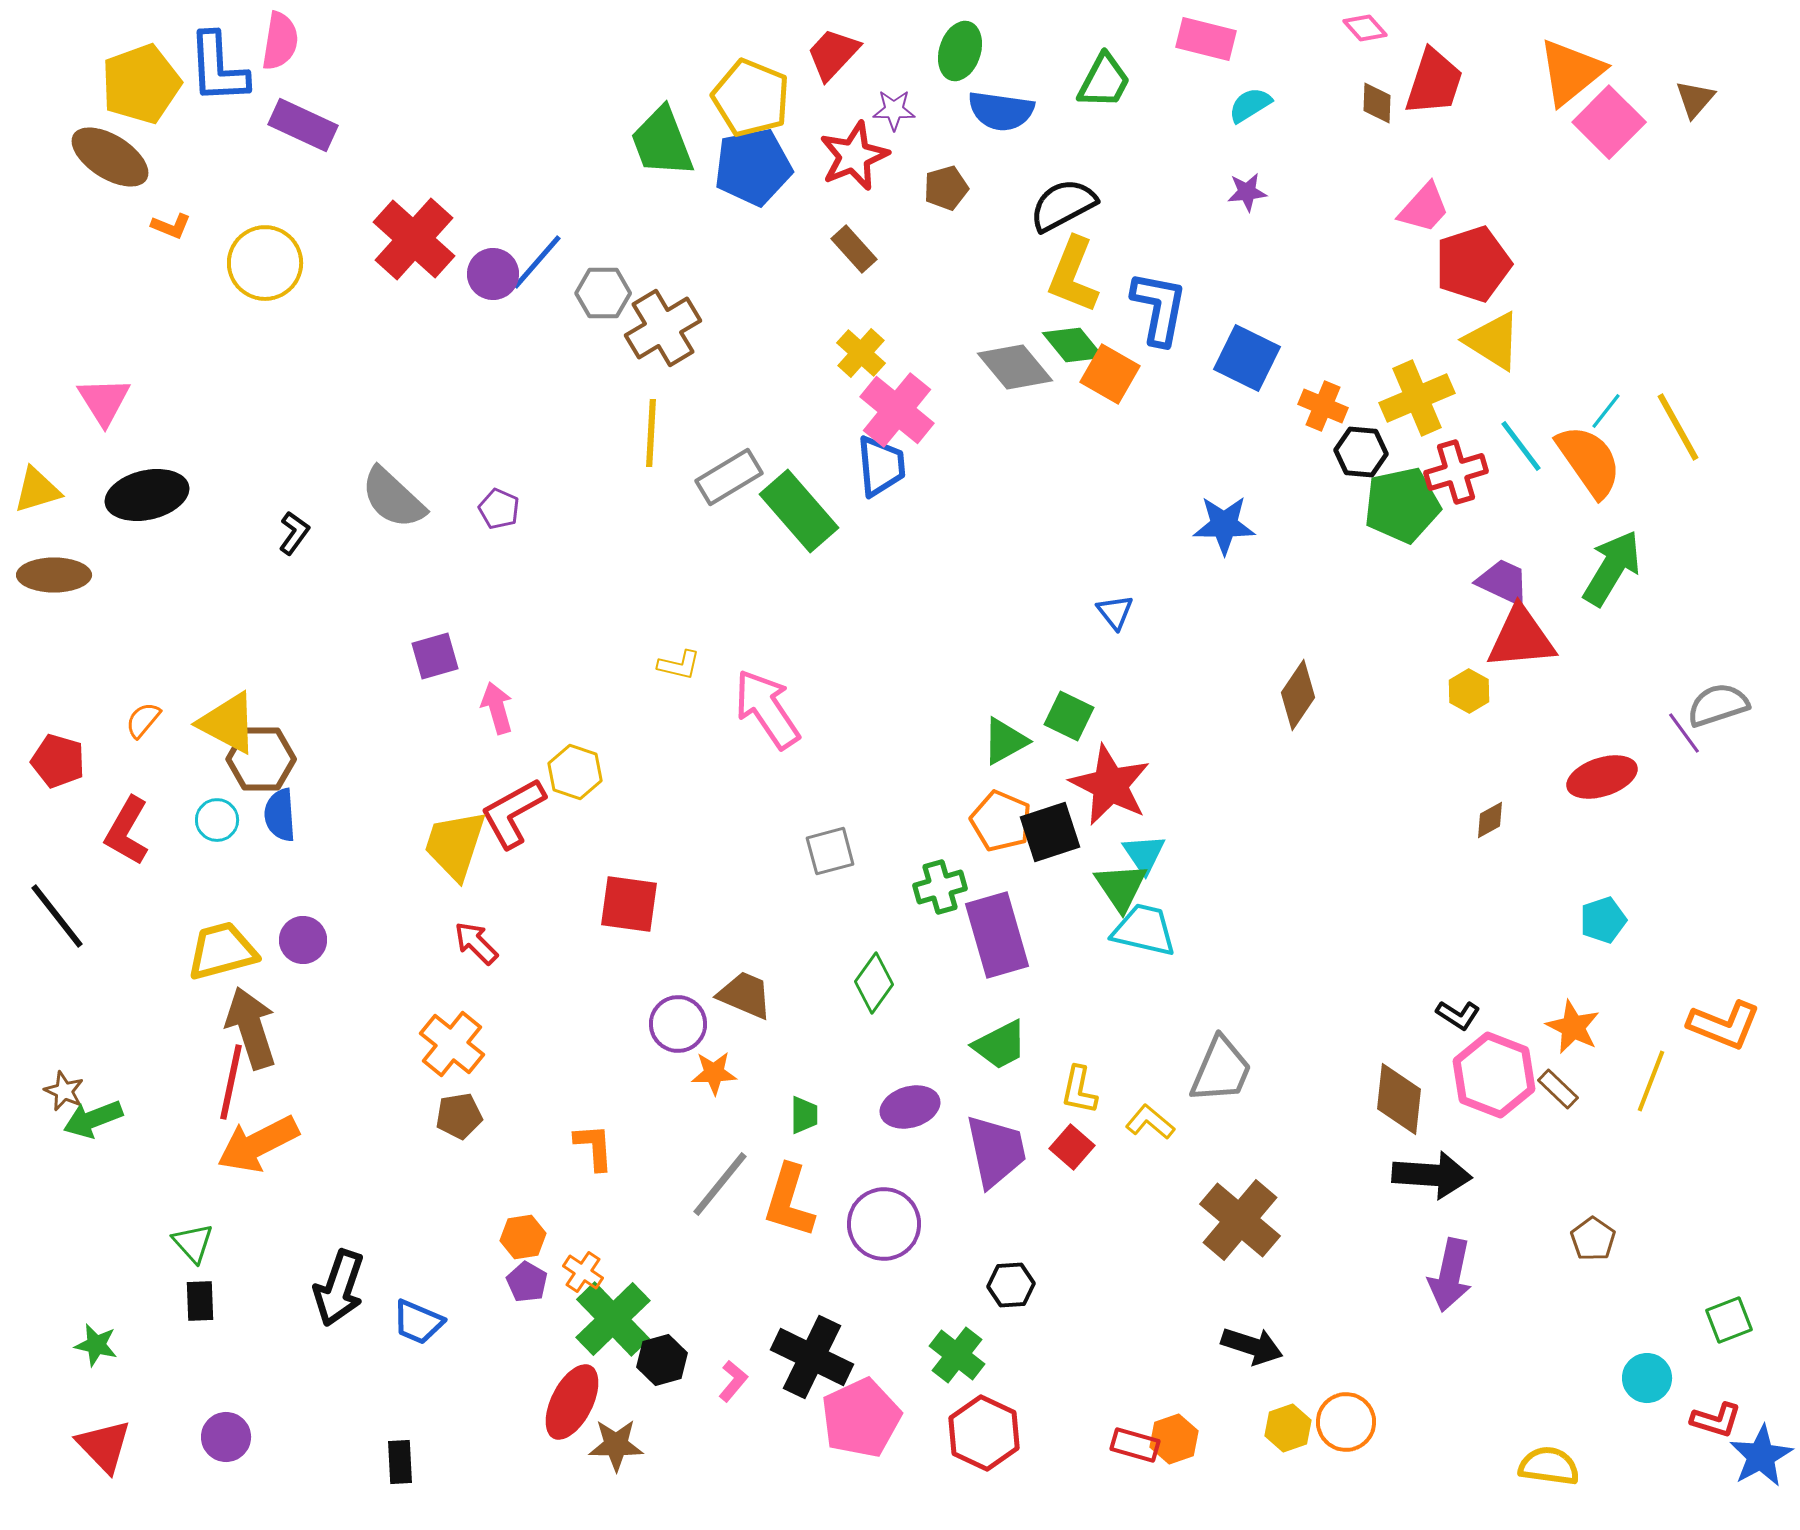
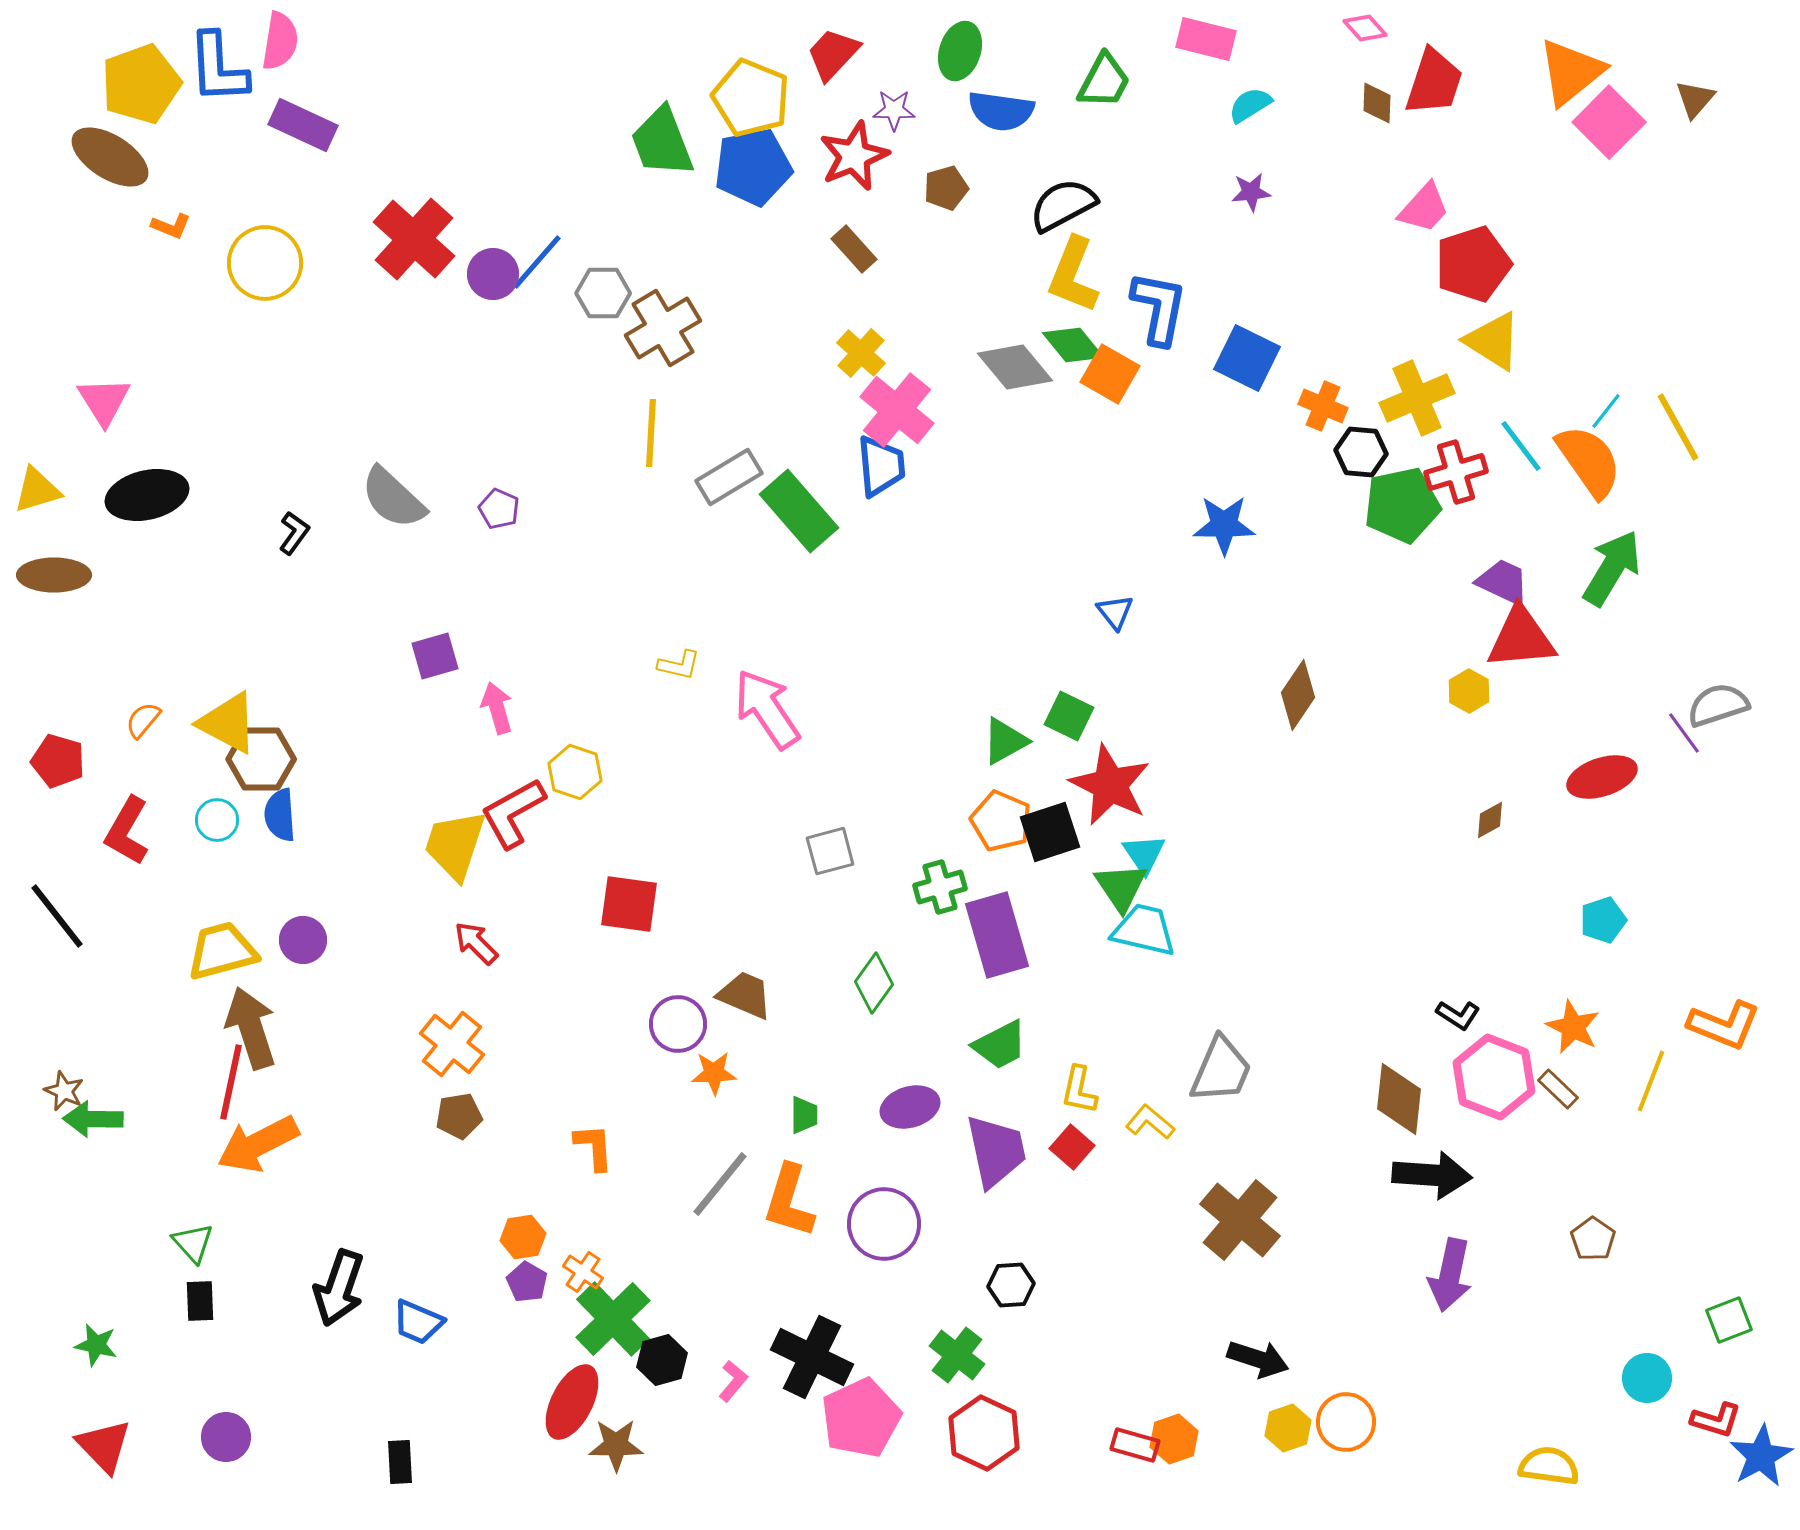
purple star at (1247, 192): moved 4 px right
pink hexagon at (1494, 1075): moved 2 px down
green arrow at (93, 1119): rotated 22 degrees clockwise
black arrow at (1252, 1346): moved 6 px right, 13 px down
